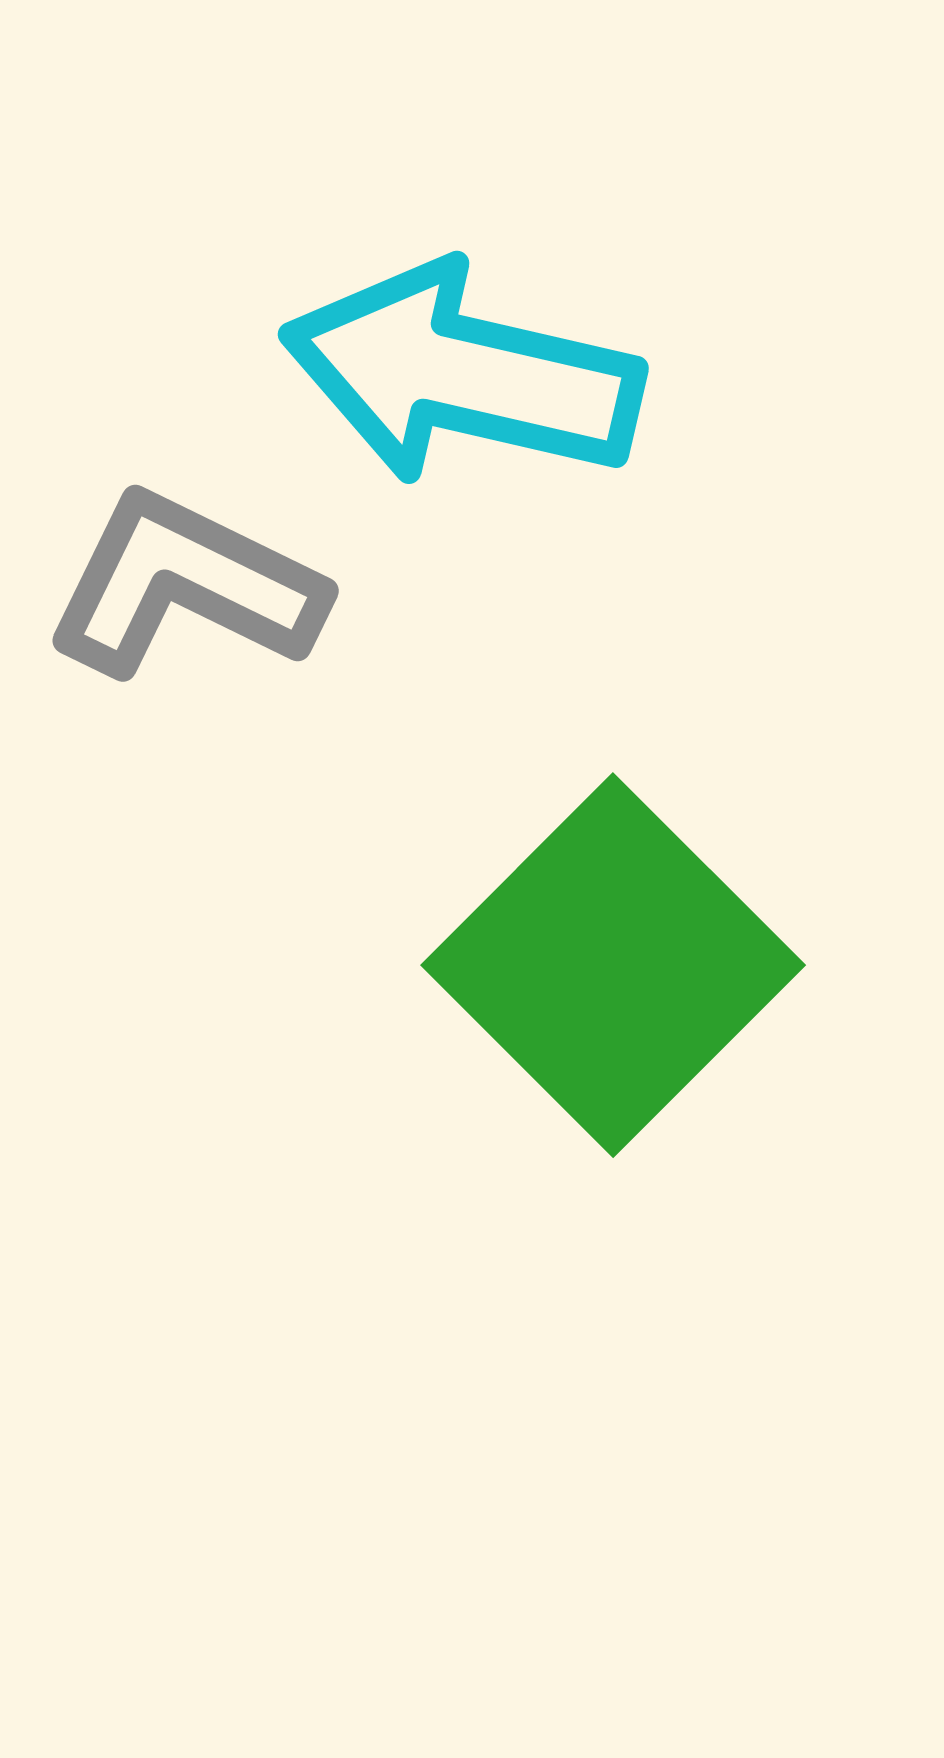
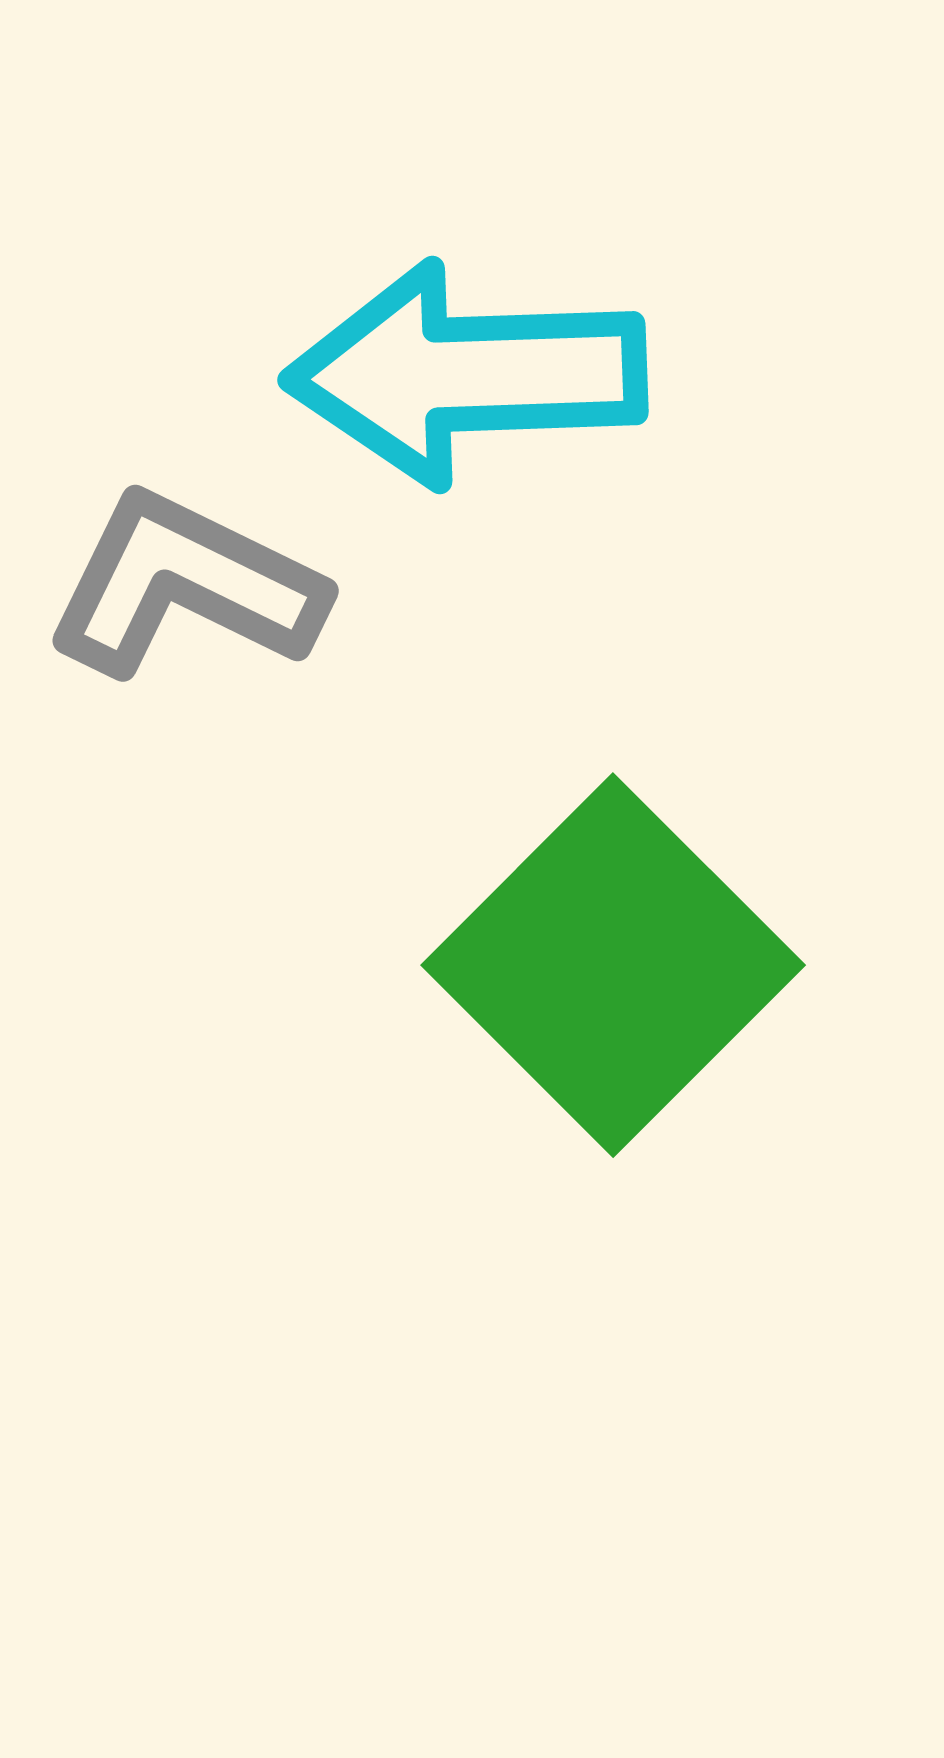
cyan arrow: moved 4 px right; rotated 15 degrees counterclockwise
